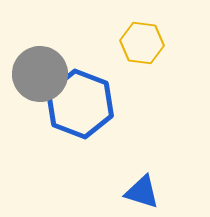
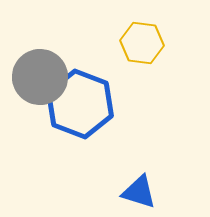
gray circle: moved 3 px down
blue triangle: moved 3 px left
